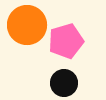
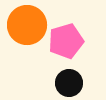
black circle: moved 5 px right
